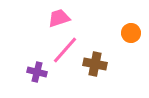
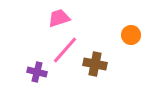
orange circle: moved 2 px down
